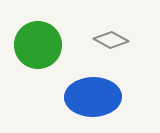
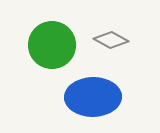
green circle: moved 14 px right
